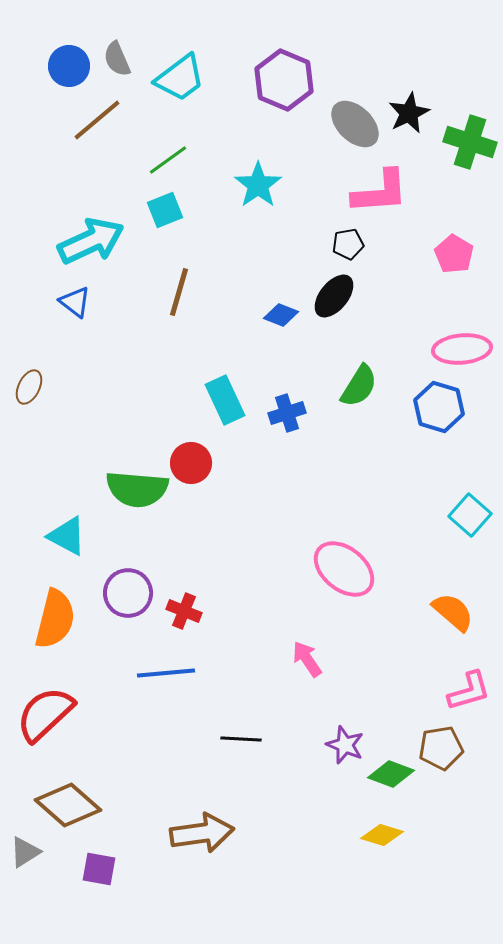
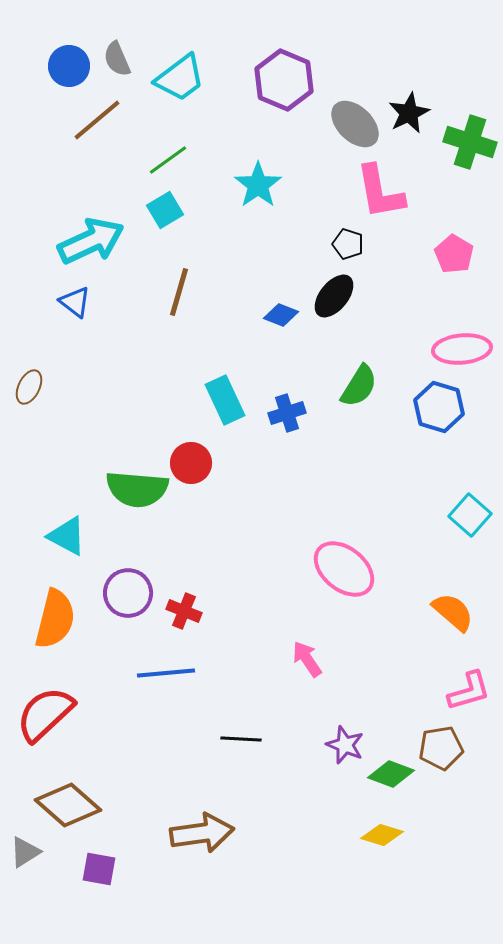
pink L-shape at (380, 192): rotated 84 degrees clockwise
cyan square at (165, 210): rotated 9 degrees counterclockwise
black pentagon at (348, 244): rotated 28 degrees clockwise
